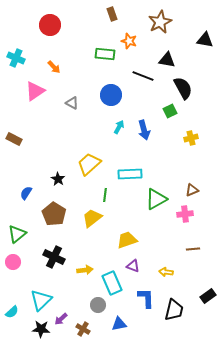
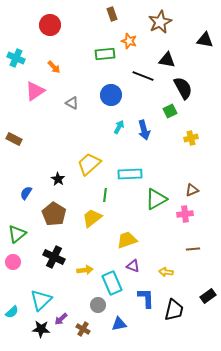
green rectangle at (105, 54): rotated 12 degrees counterclockwise
